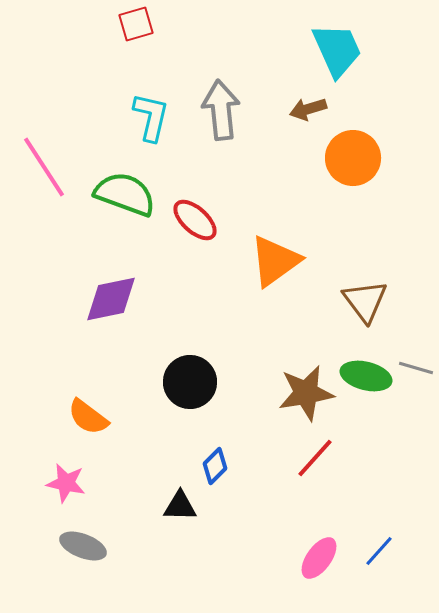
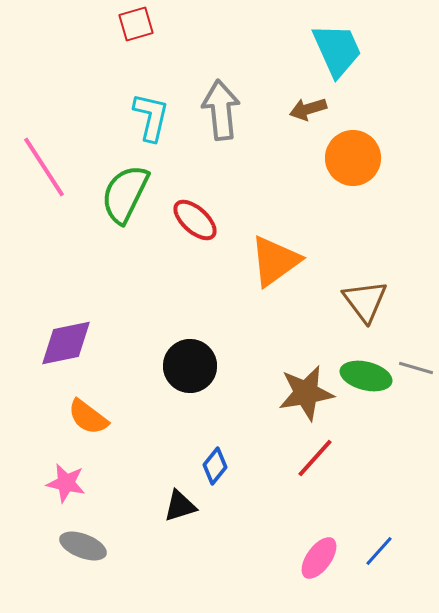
green semicircle: rotated 84 degrees counterclockwise
purple diamond: moved 45 px left, 44 px down
black circle: moved 16 px up
blue diamond: rotated 6 degrees counterclockwise
black triangle: rotated 18 degrees counterclockwise
